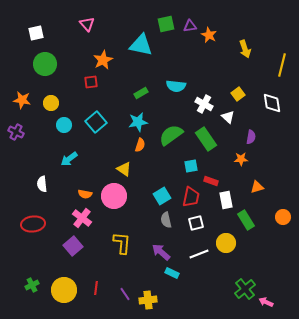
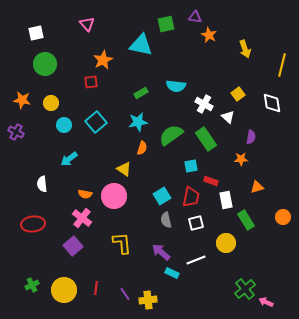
purple triangle at (190, 26): moved 5 px right, 9 px up; rotated 16 degrees clockwise
orange semicircle at (140, 145): moved 2 px right, 3 px down
yellow L-shape at (122, 243): rotated 10 degrees counterclockwise
white line at (199, 254): moved 3 px left, 6 px down
